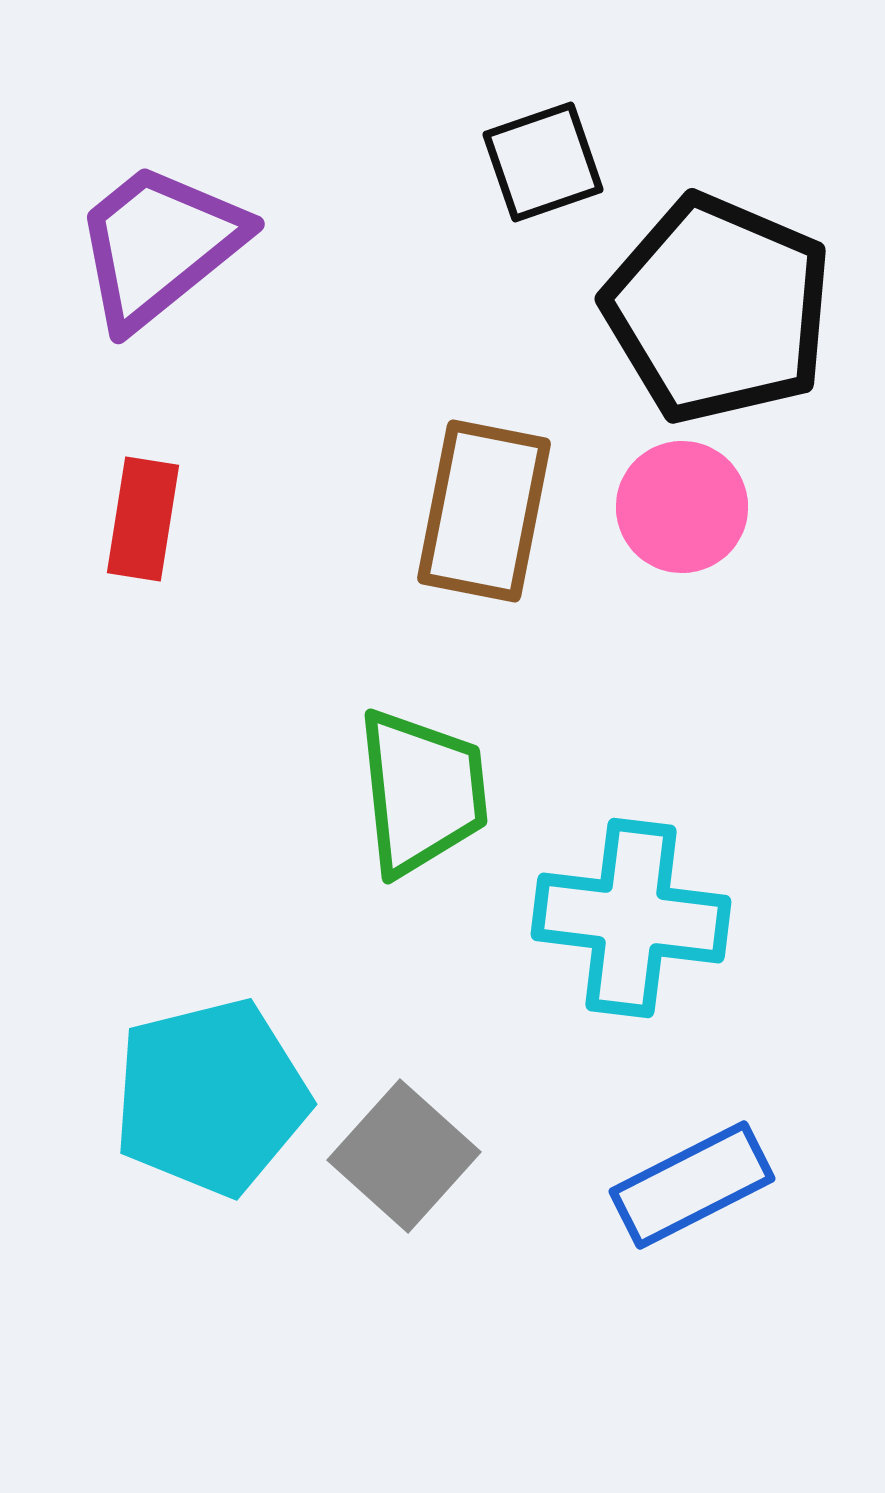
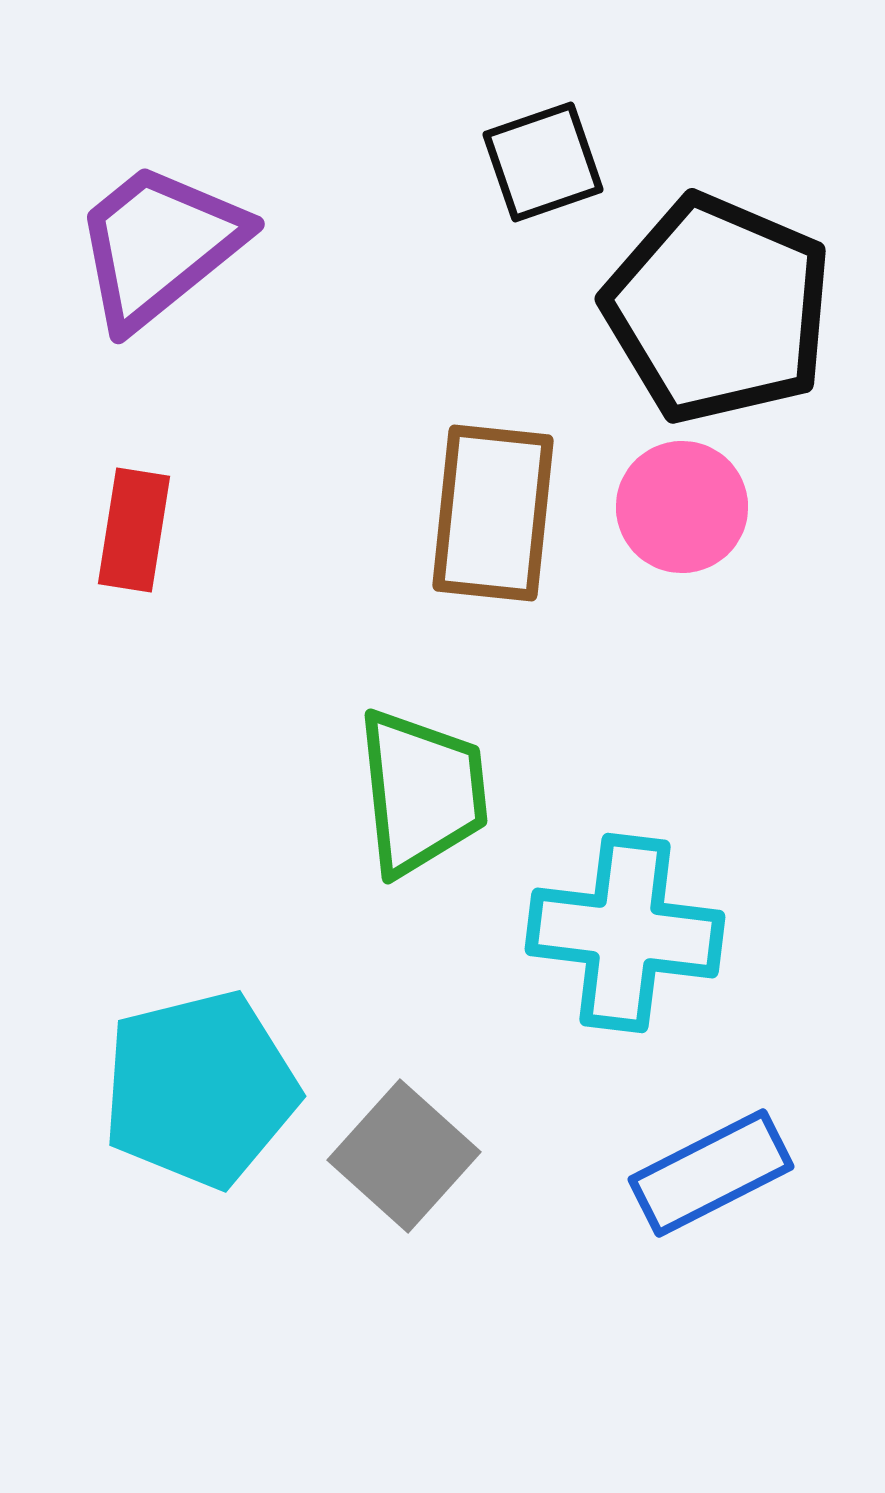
brown rectangle: moved 9 px right, 2 px down; rotated 5 degrees counterclockwise
red rectangle: moved 9 px left, 11 px down
cyan cross: moved 6 px left, 15 px down
cyan pentagon: moved 11 px left, 8 px up
blue rectangle: moved 19 px right, 12 px up
